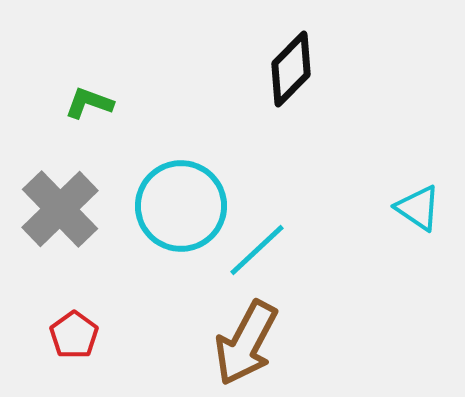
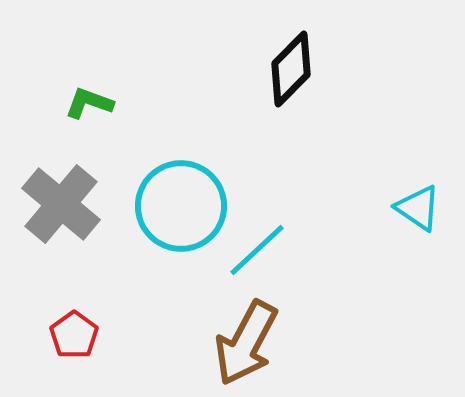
gray cross: moved 1 px right, 5 px up; rotated 6 degrees counterclockwise
